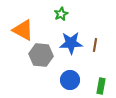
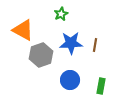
gray hexagon: rotated 25 degrees counterclockwise
